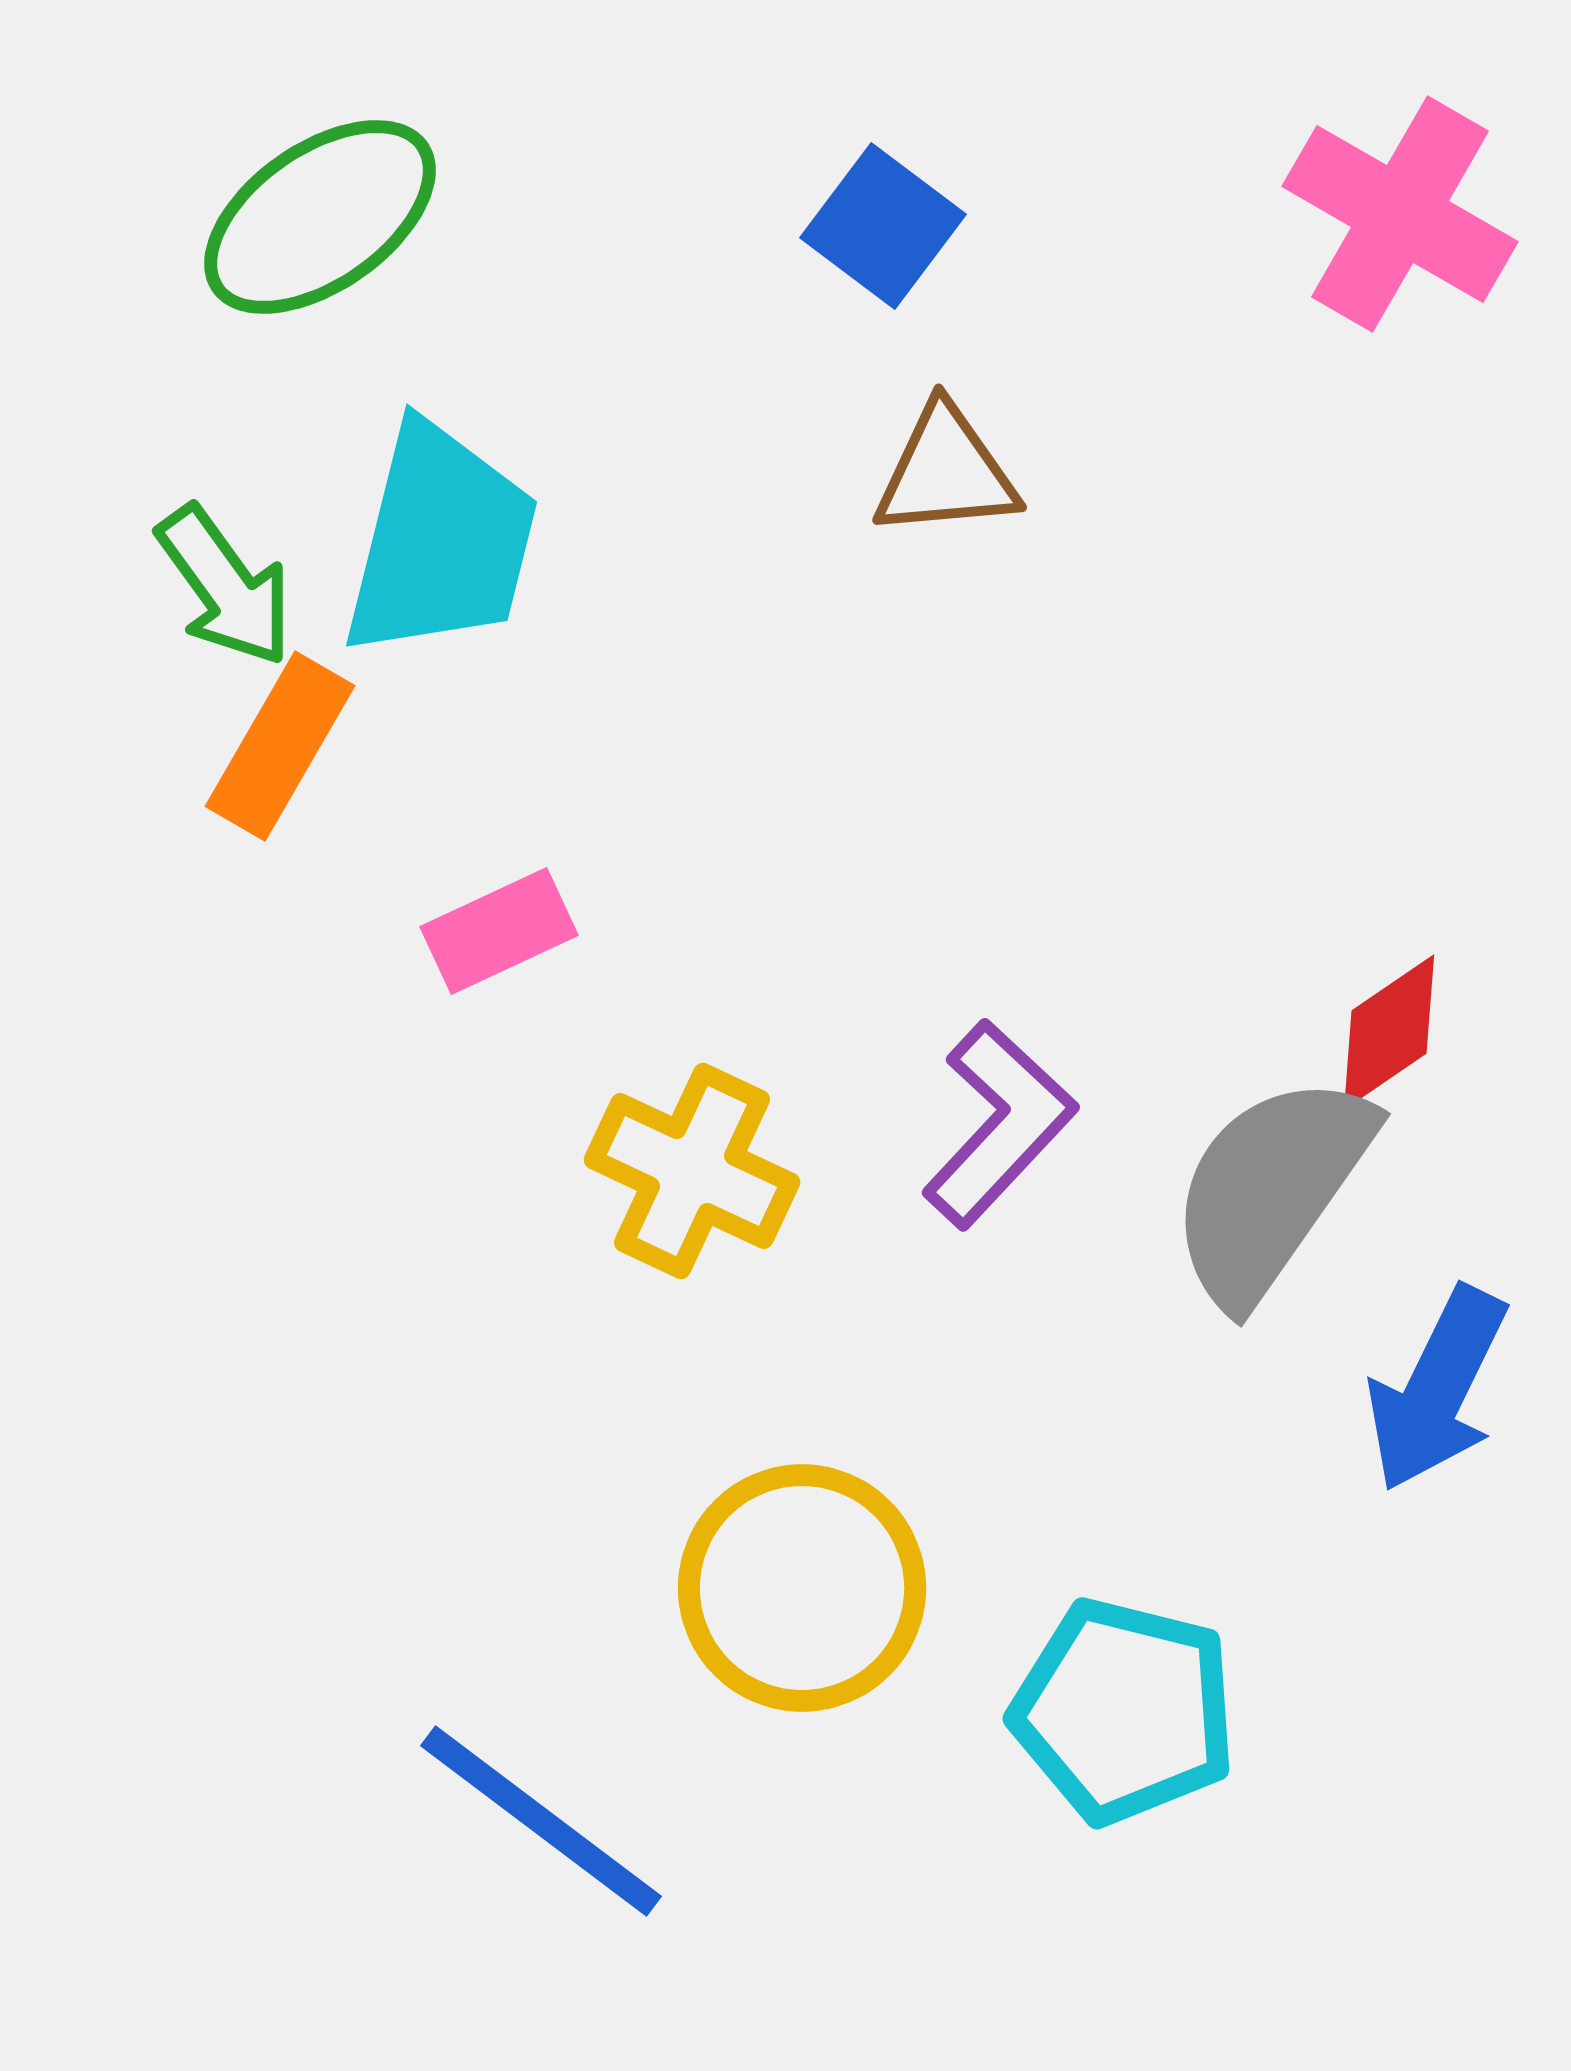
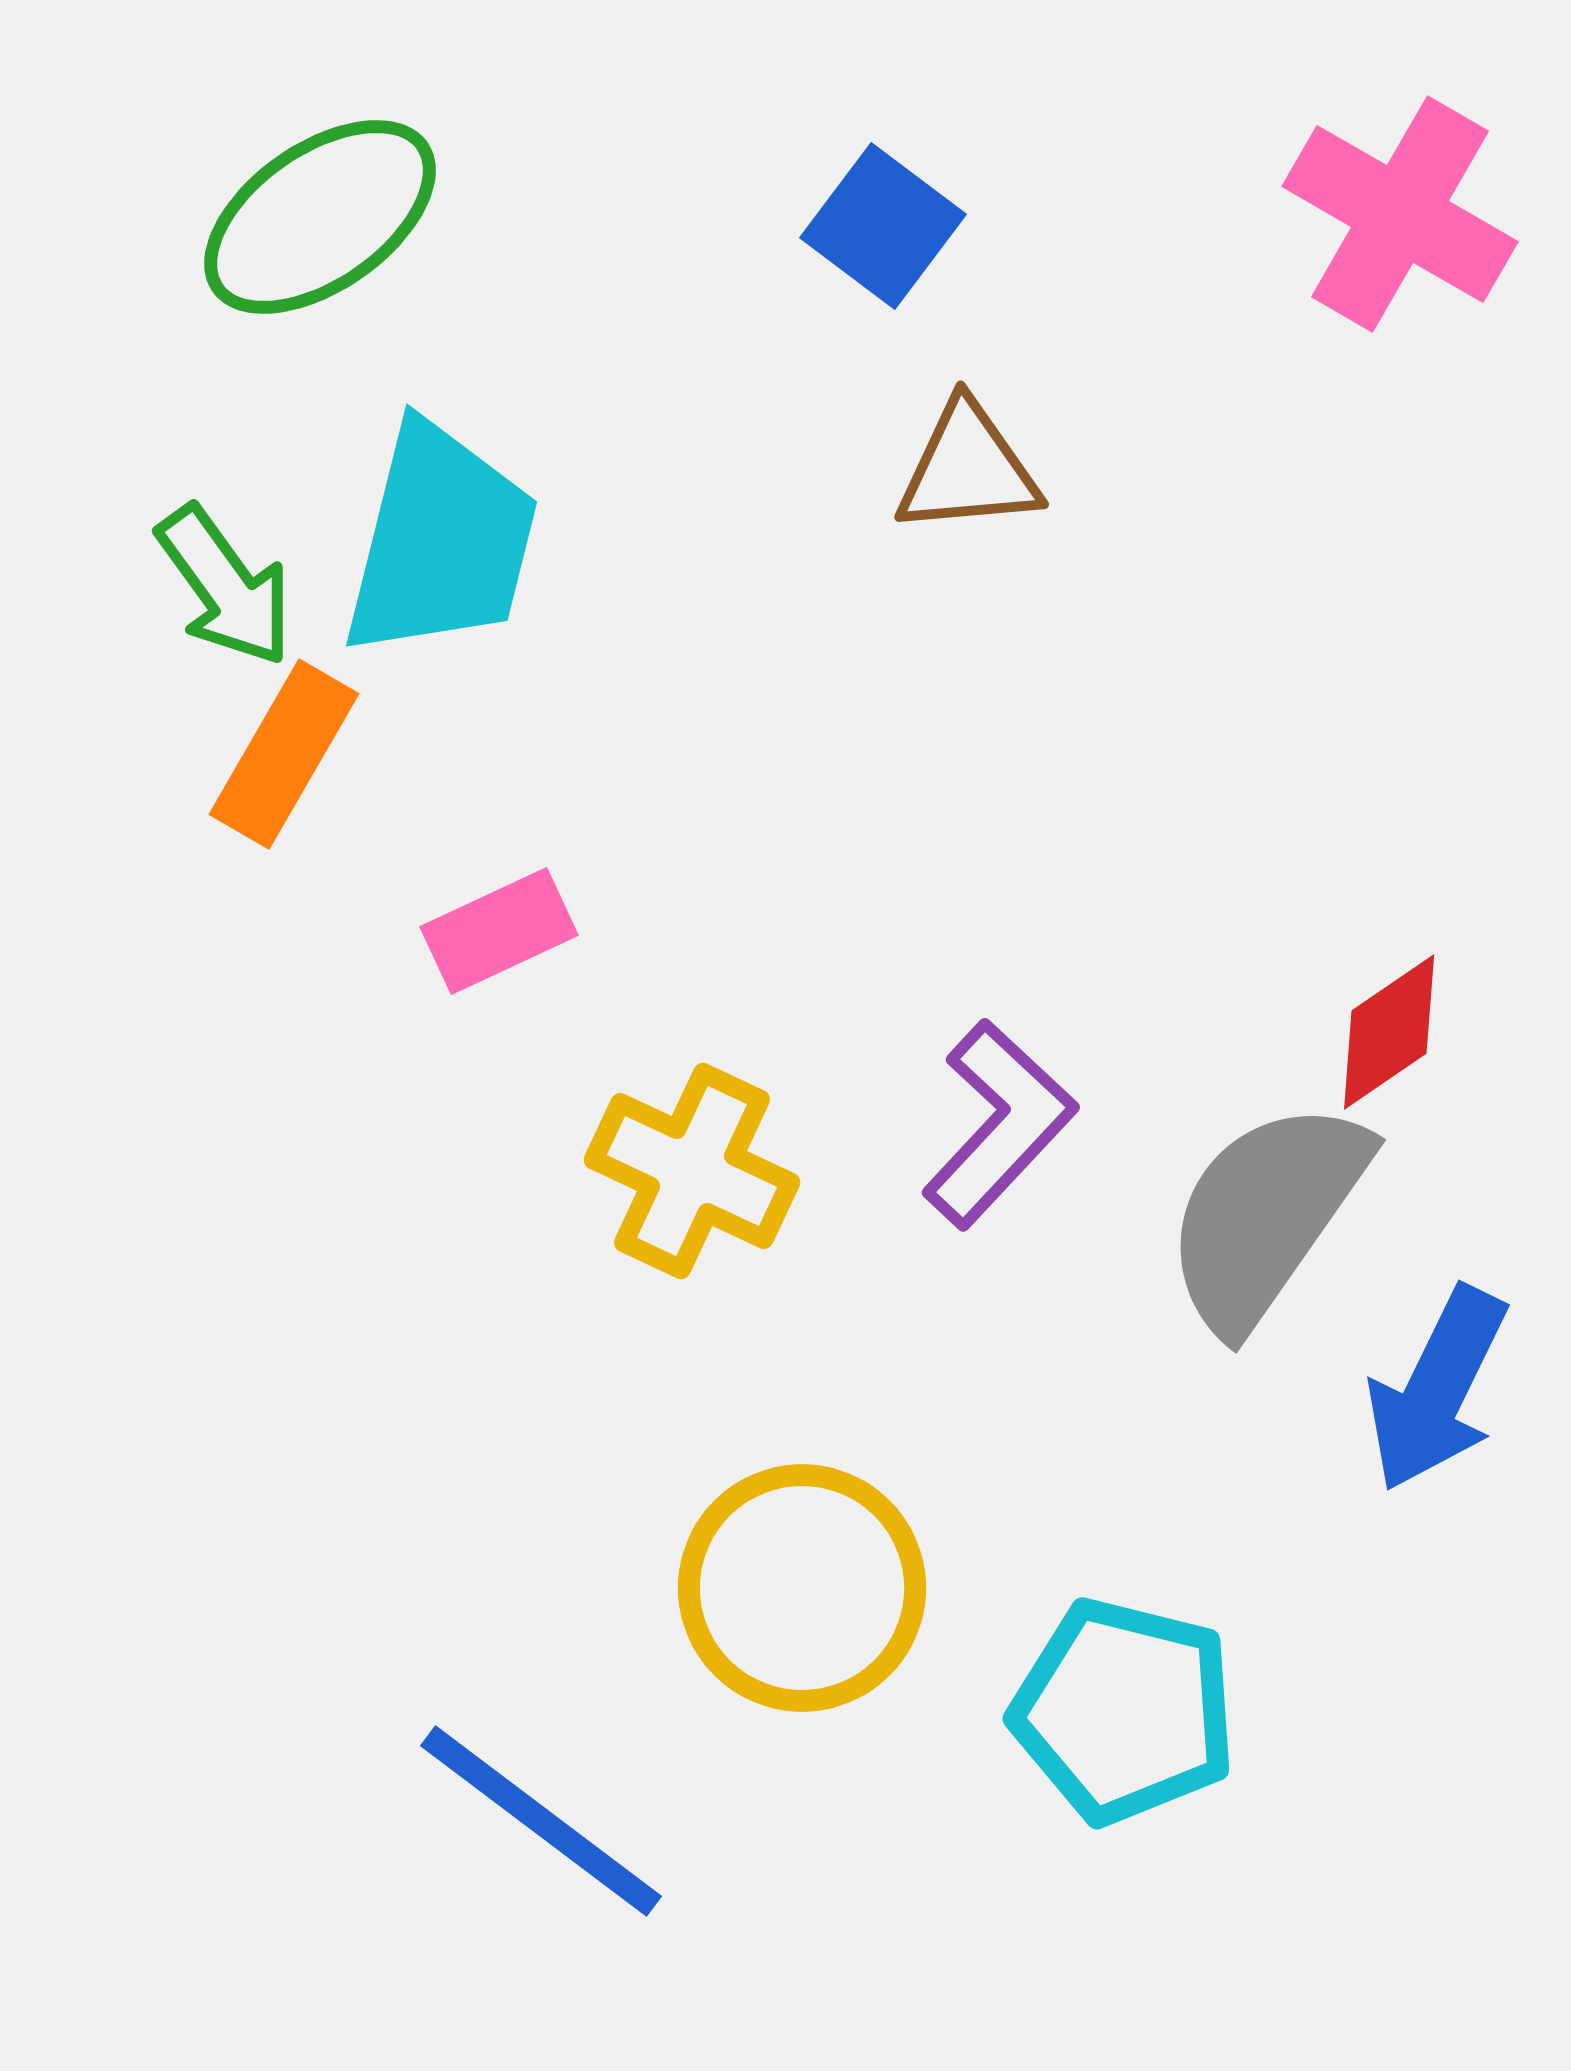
brown triangle: moved 22 px right, 3 px up
orange rectangle: moved 4 px right, 8 px down
gray semicircle: moved 5 px left, 26 px down
